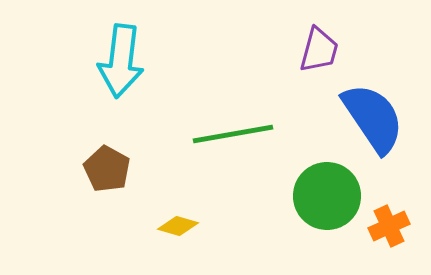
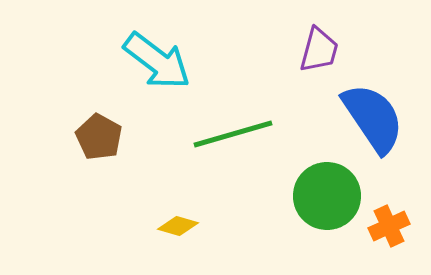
cyan arrow: moved 36 px right; rotated 60 degrees counterclockwise
green line: rotated 6 degrees counterclockwise
brown pentagon: moved 8 px left, 32 px up
